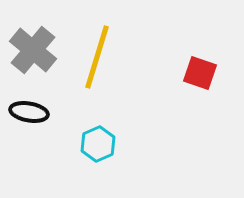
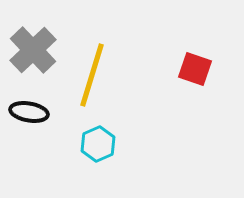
gray cross: rotated 6 degrees clockwise
yellow line: moved 5 px left, 18 px down
red square: moved 5 px left, 4 px up
